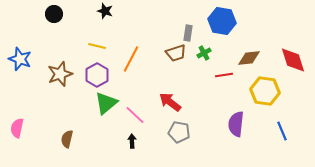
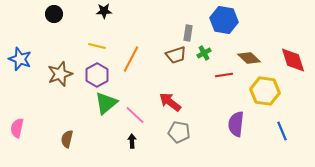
black star: moved 1 px left; rotated 21 degrees counterclockwise
blue hexagon: moved 2 px right, 1 px up
brown trapezoid: moved 2 px down
brown diamond: rotated 50 degrees clockwise
